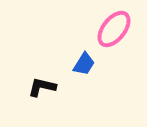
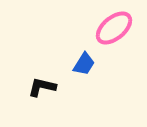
pink ellipse: moved 1 px up; rotated 12 degrees clockwise
